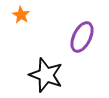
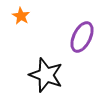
orange star: moved 1 px down
